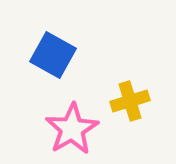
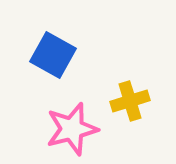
pink star: rotated 16 degrees clockwise
